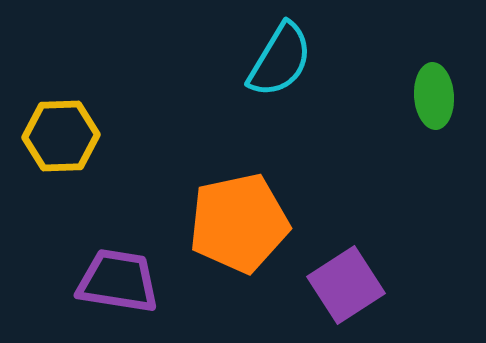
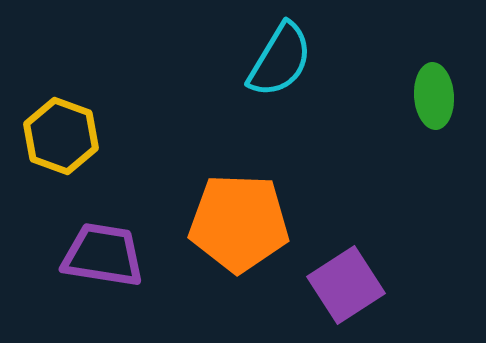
yellow hexagon: rotated 22 degrees clockwise
orange pentagon: rotated 14 degrees clockwise
purple trapezoid: moved 15 px left, 26 px up
